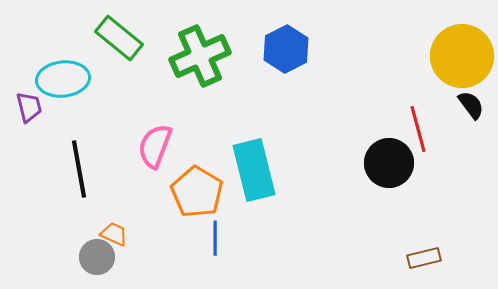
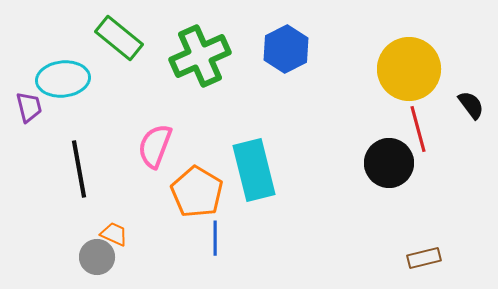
yellow circle: moved 53 px left, 13 px down
